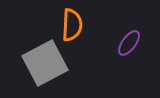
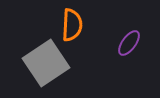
gray square: moved 1 px right; rotated 6 degrees counterclockwise
